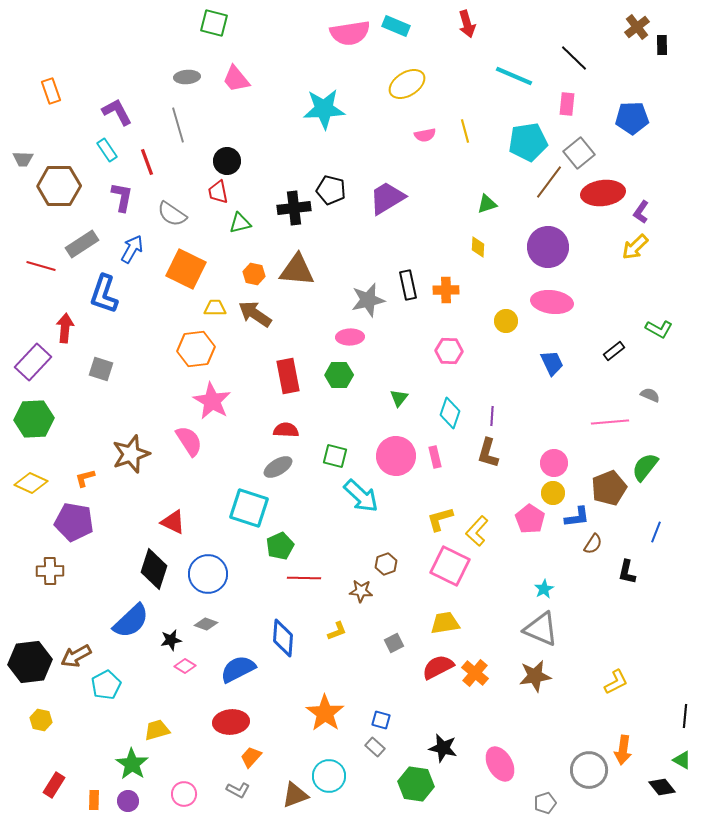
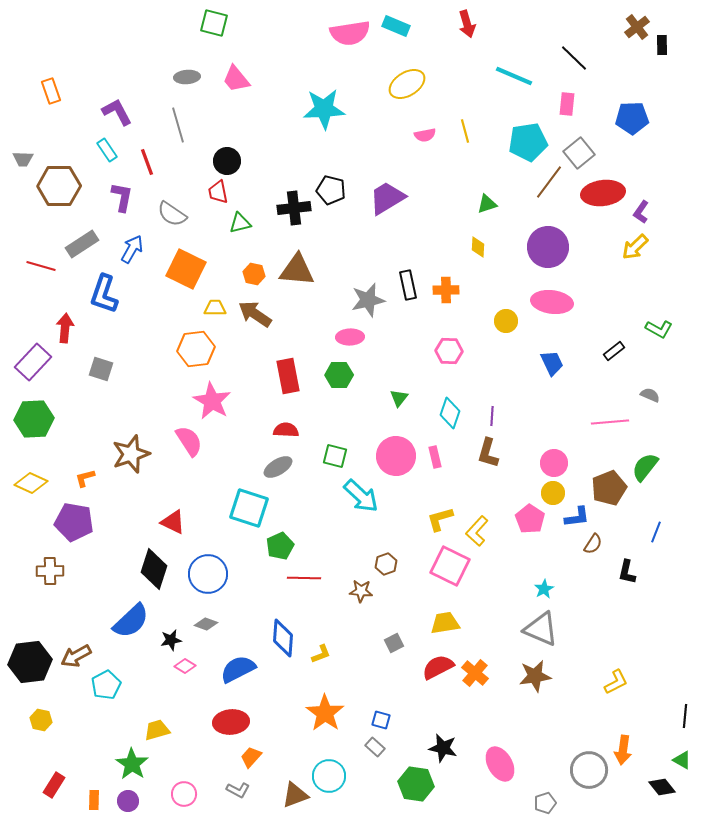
yellow L-shape at (337, 631): moved 16 px left, 23 px down
